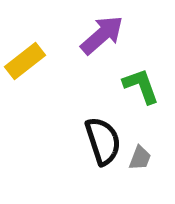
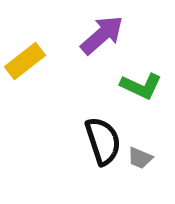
green L-shape: rotated 135 degrees clockwise
gray trapezoid: rotated 92 degrees clockwise
